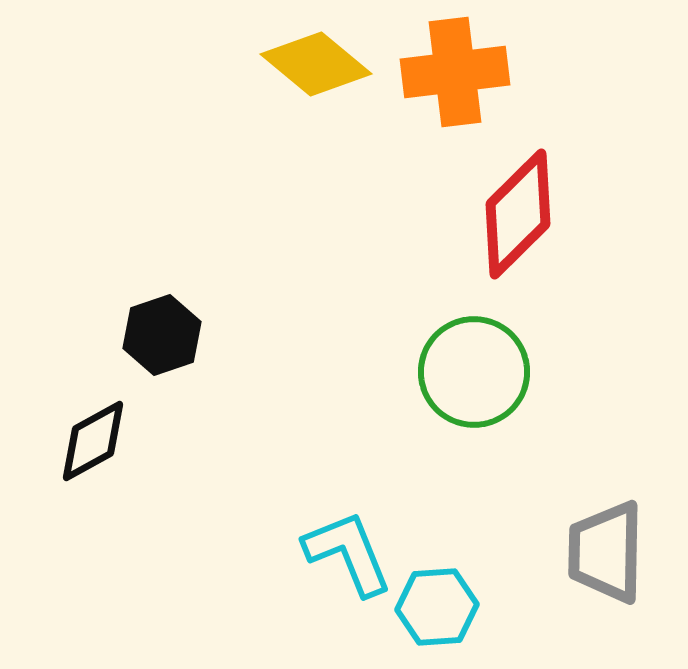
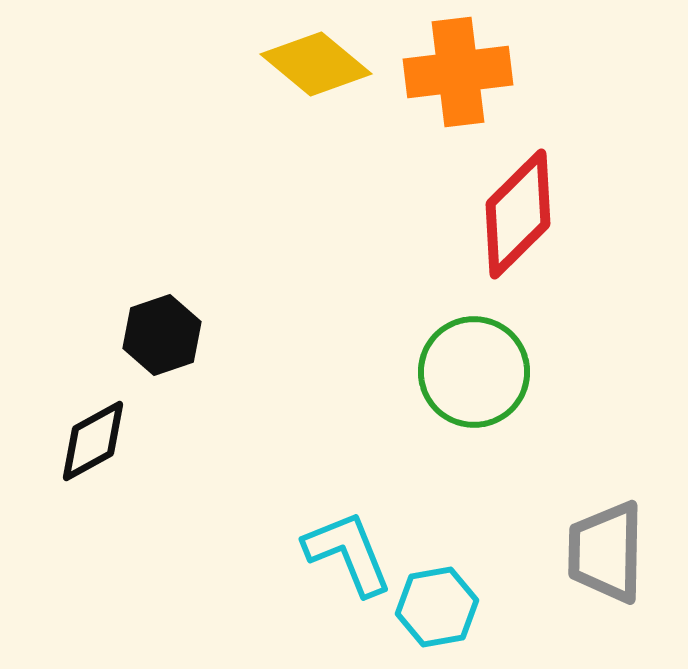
orange cross: moved 3 px right
cyan hexagon: rotated 6 degrees counterclockwise
